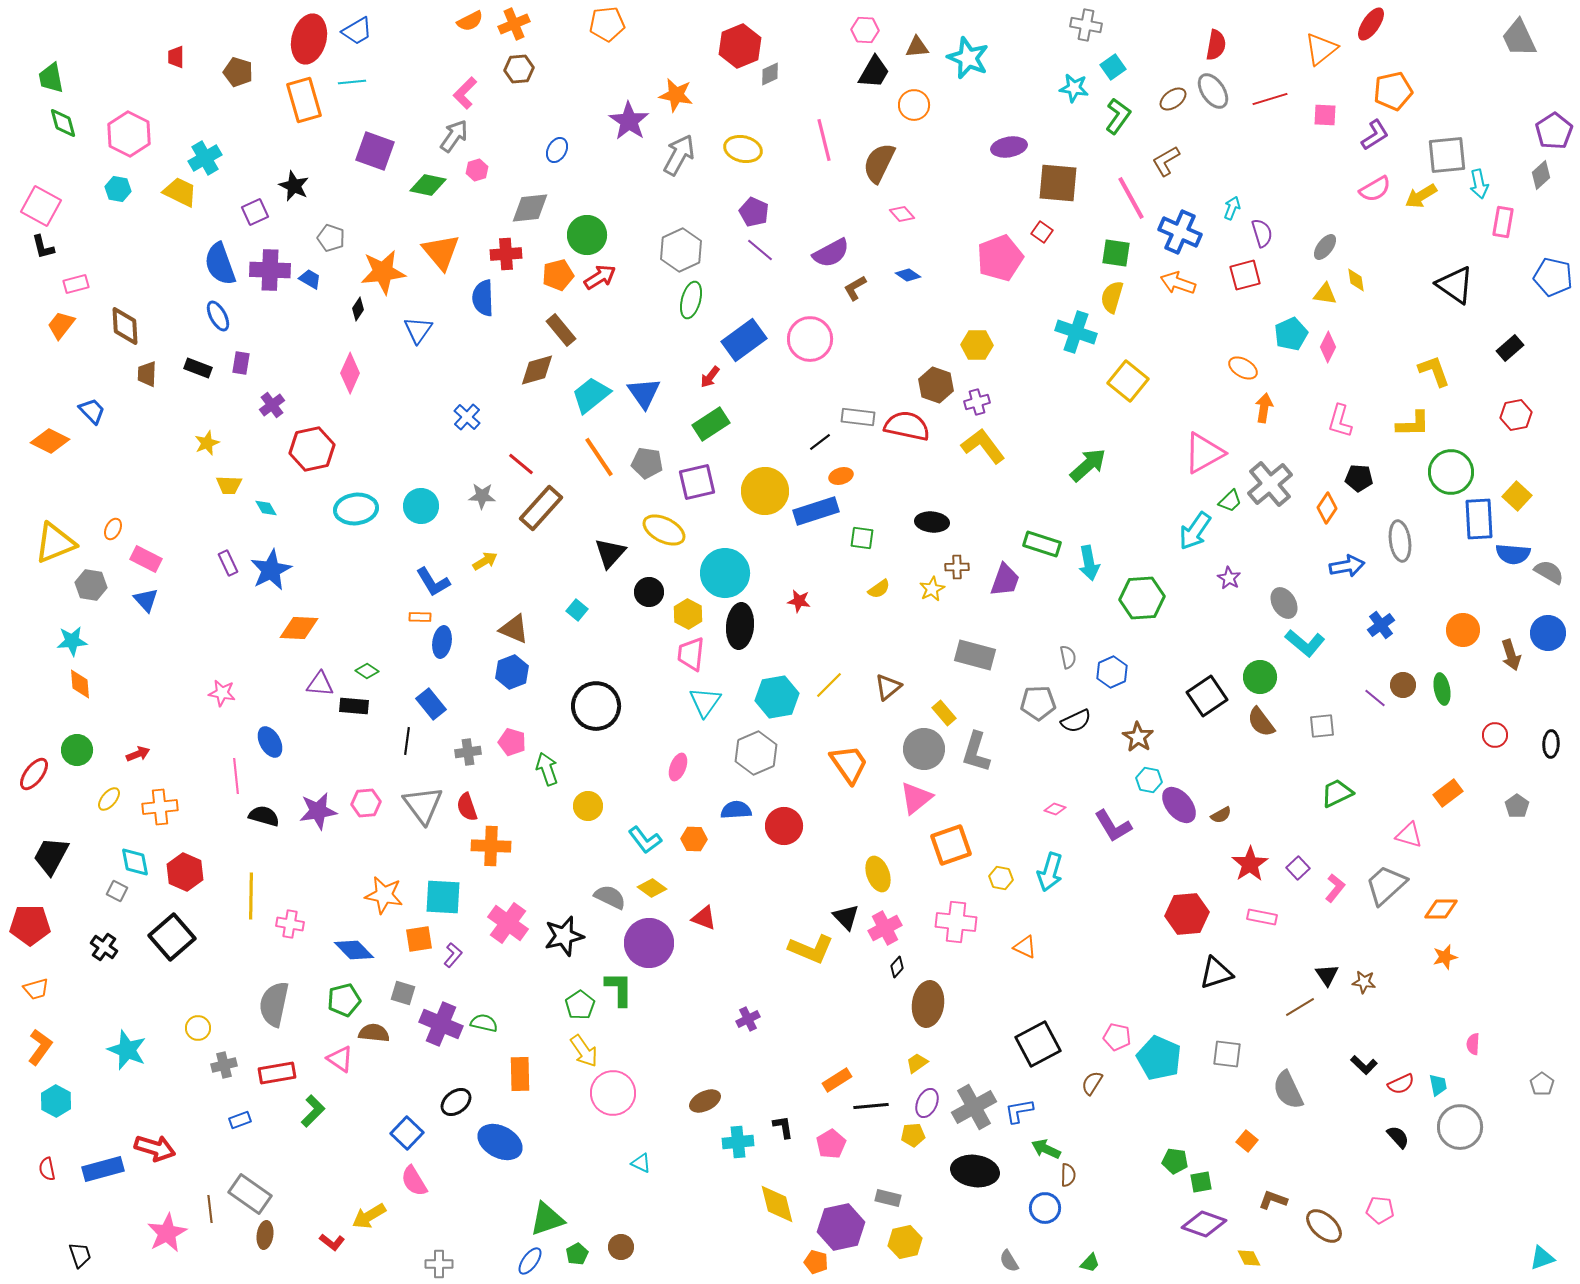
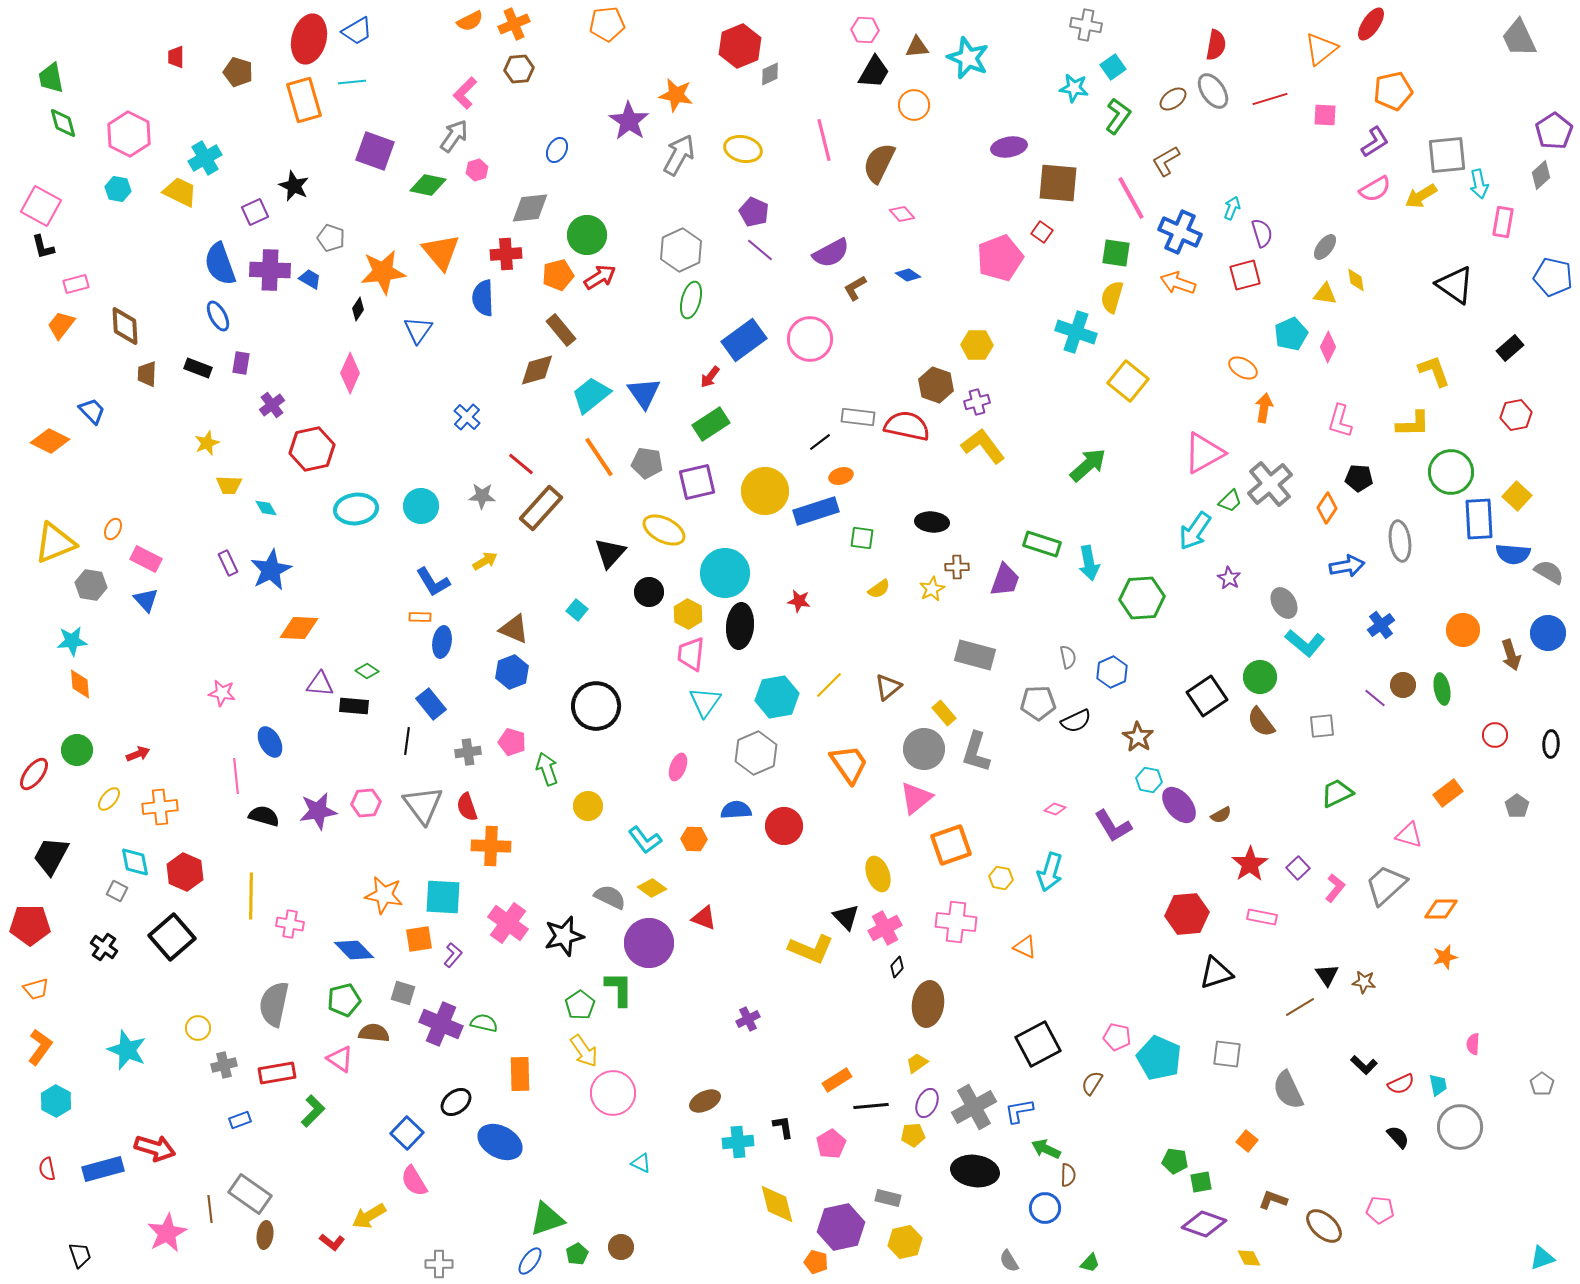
purple L-shape at (1375, 135): moved 7 px down
